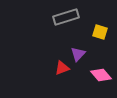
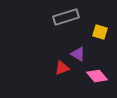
purple triangle: rotated 42 degrees counterclockwise
pink diamond: moved 4 px left, 1 px down
